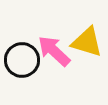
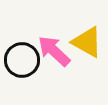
yellow triangle: rotated 12 degrees clockwise
